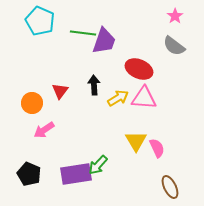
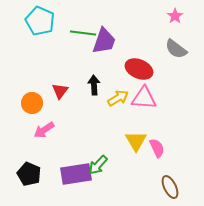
gray semicircle: moved 2 px right, 3 px down
